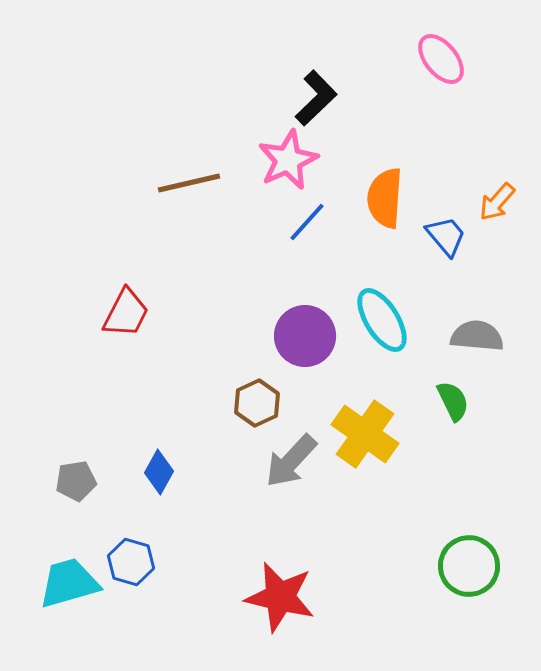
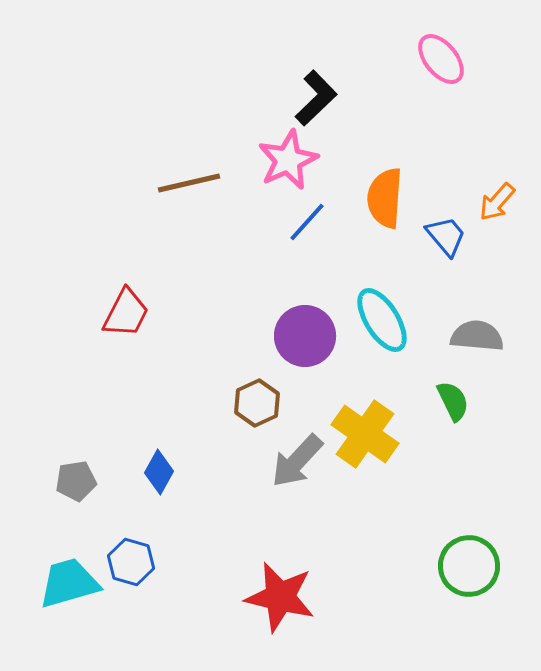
gray arrow: moved 6 px right
